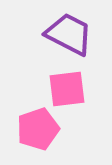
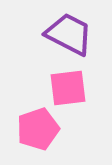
pink square: moved 1 px right, 1 px up
